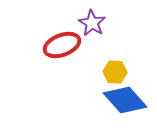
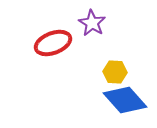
red ellipse: moved 9 px left, 2 px up
